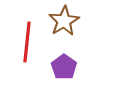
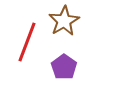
red line: rotated 15 degrees clockwise
